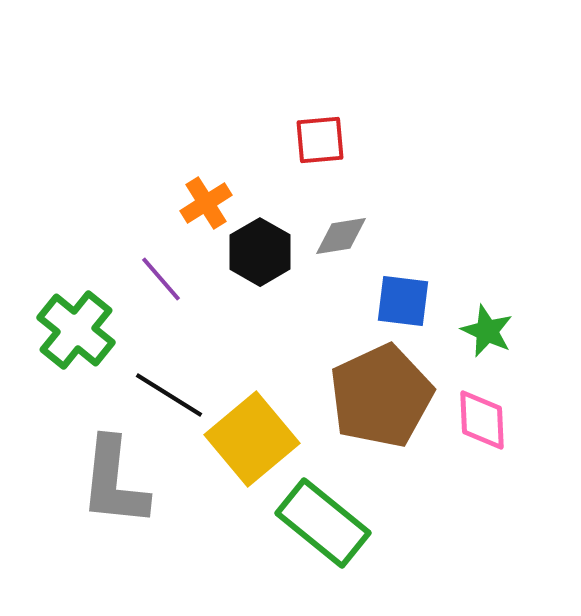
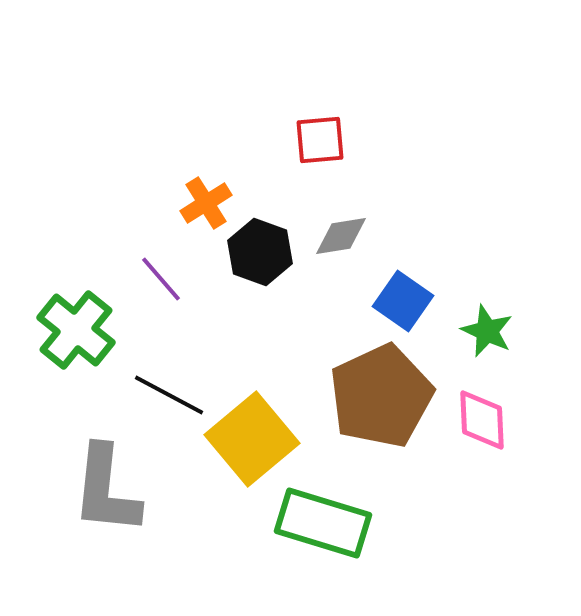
black hexagon: rotated 10 degrees counterclockwise
blue square: rotated 28 degrees clockwise
black line: rotated 4 degrees counterclockwise
gray L-shape: moved 8 px left, 8 px down
green rectangle: rotated 22 degrees counterclockwise
